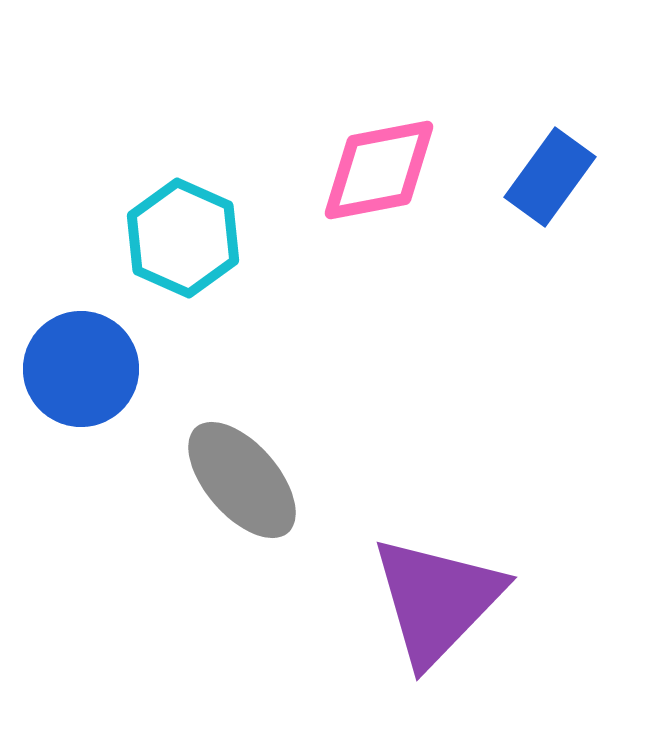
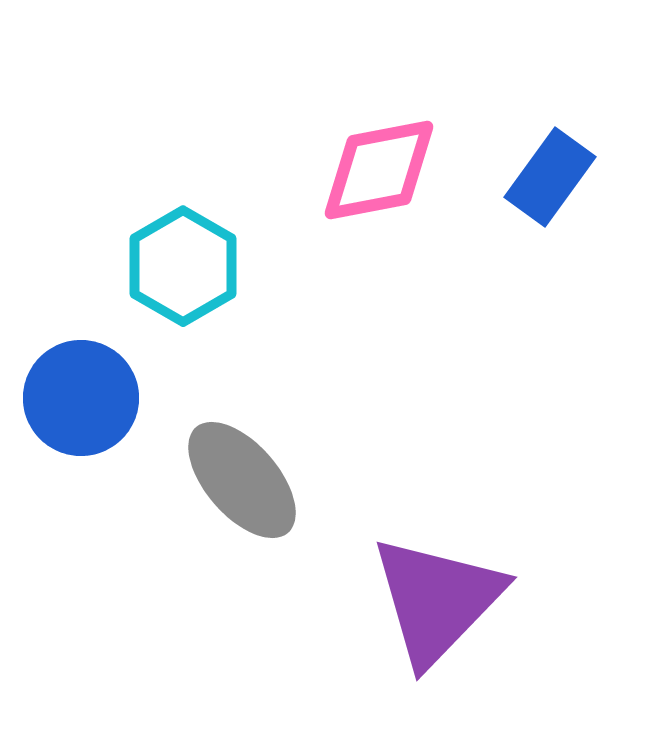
cyan hexagon: moved 28 px down; rotated 6 degrees clockwise
blue circle: moved 29 px down
